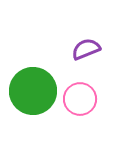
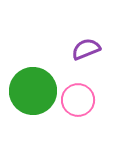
pink circle: moved 2 px left, 1 px down
